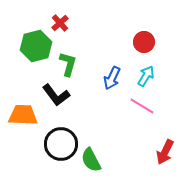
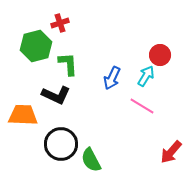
red cross: rotated 24 degrees clockwise
red circle: moved 16 px right, 13 px down
green L-shape: rotated 20 degrees counterclockwise
black L-shape: rotated 28 degrees counterclockwise
red arrow: moved 6 px right; rotated 15 degrees clockwise
